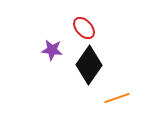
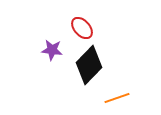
red ellipse: moved 2 px left
black diamond: rotated 9 degrees clockwise
